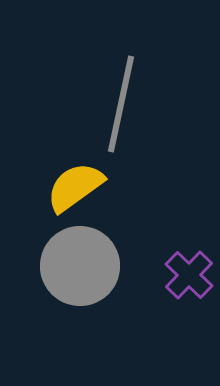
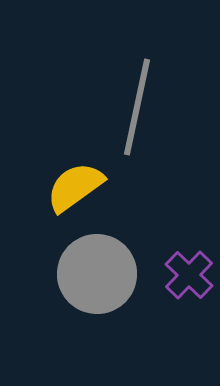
gray line: moved 16 px right, 3 px down
gray circle: moved 17 px right, 8 px down
